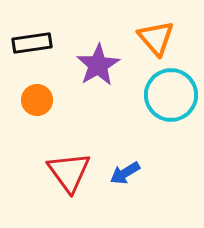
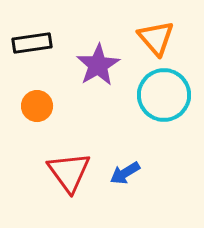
cyan circle: moved 7 px left
orange circle: moved 6 px down
